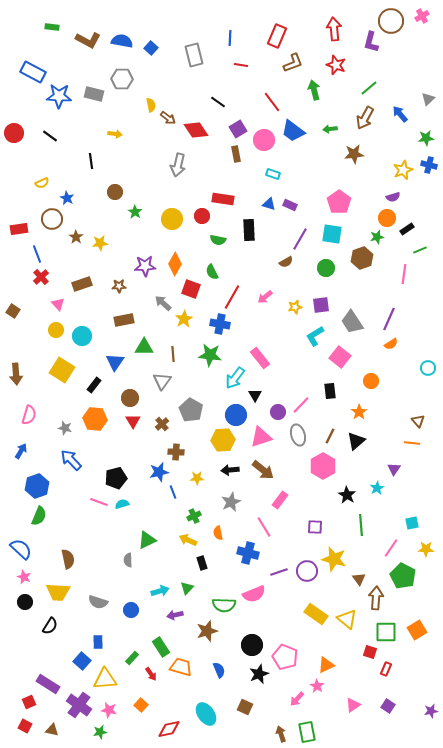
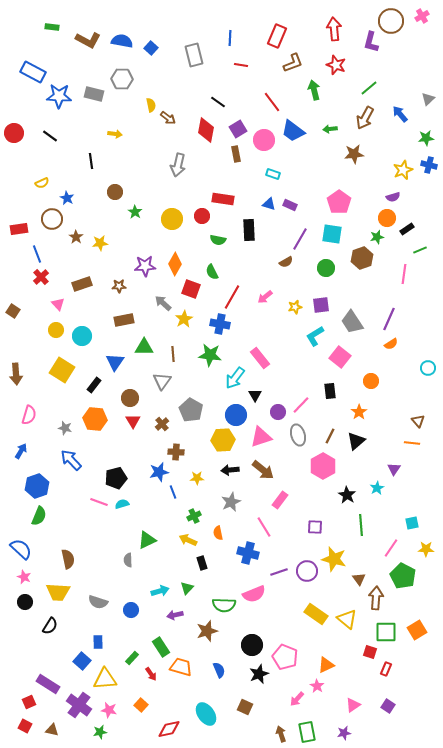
red diamond at (196, 130): moved 10 px right; rotated 45 degrees clockwise
purple star at (431, 711): moved 87 px left, 22 px down
